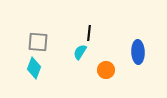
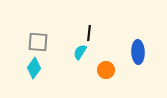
cyan diamond: rotated 15 degrees clockwise
